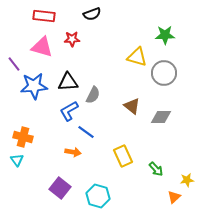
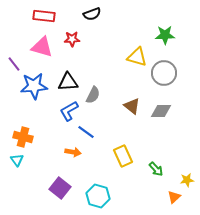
gray diamond: moved 6 px up
